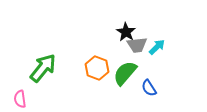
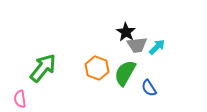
green semicircle: rotated 12 degrees counterclockwise
